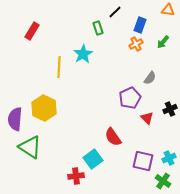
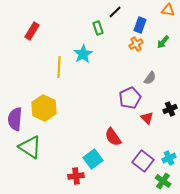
purple square: rotated 25 degrees clockwise
